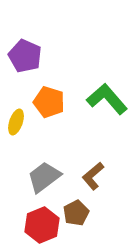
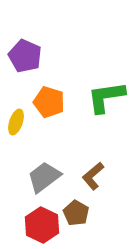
green L-shape: moved 1 px left, 2 px up; rotated 57 degrees counterclockwise
brown pentagon: rotated 15 degrees counterclockwise
red hexagon: rotated 12 degrees counterclockwise
